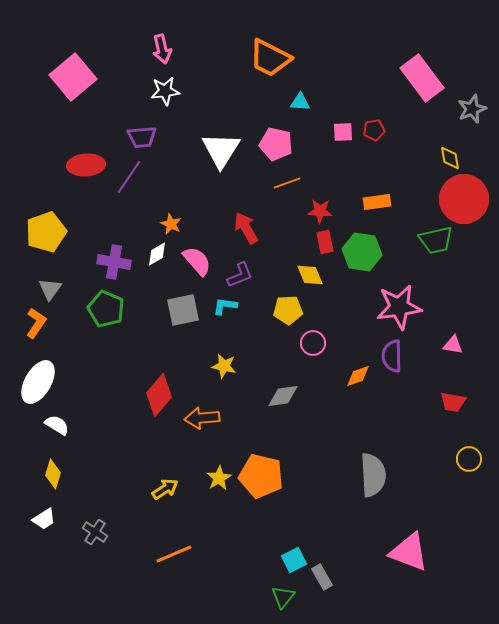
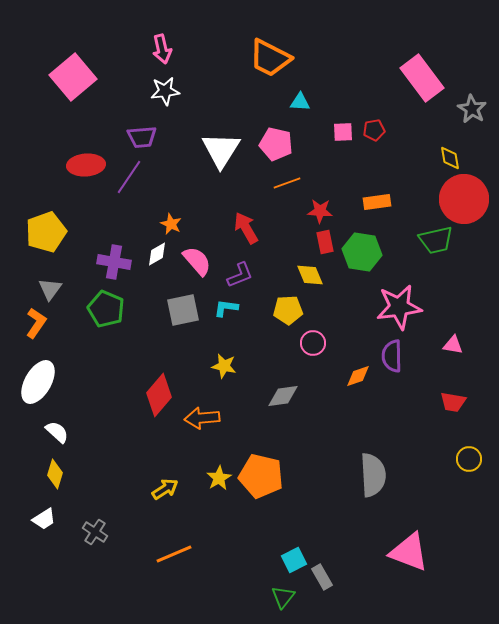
gray star at (472, 109): rotated 20 degrees counterclockwise
cyan L-shape at (225, 306): moved 1 px right, 2 px down
white semicircle at (57, 425): moved 7 px down; rotated 10 degrees clockwise
yellow diamond at (53, 474): moved 2 px right
